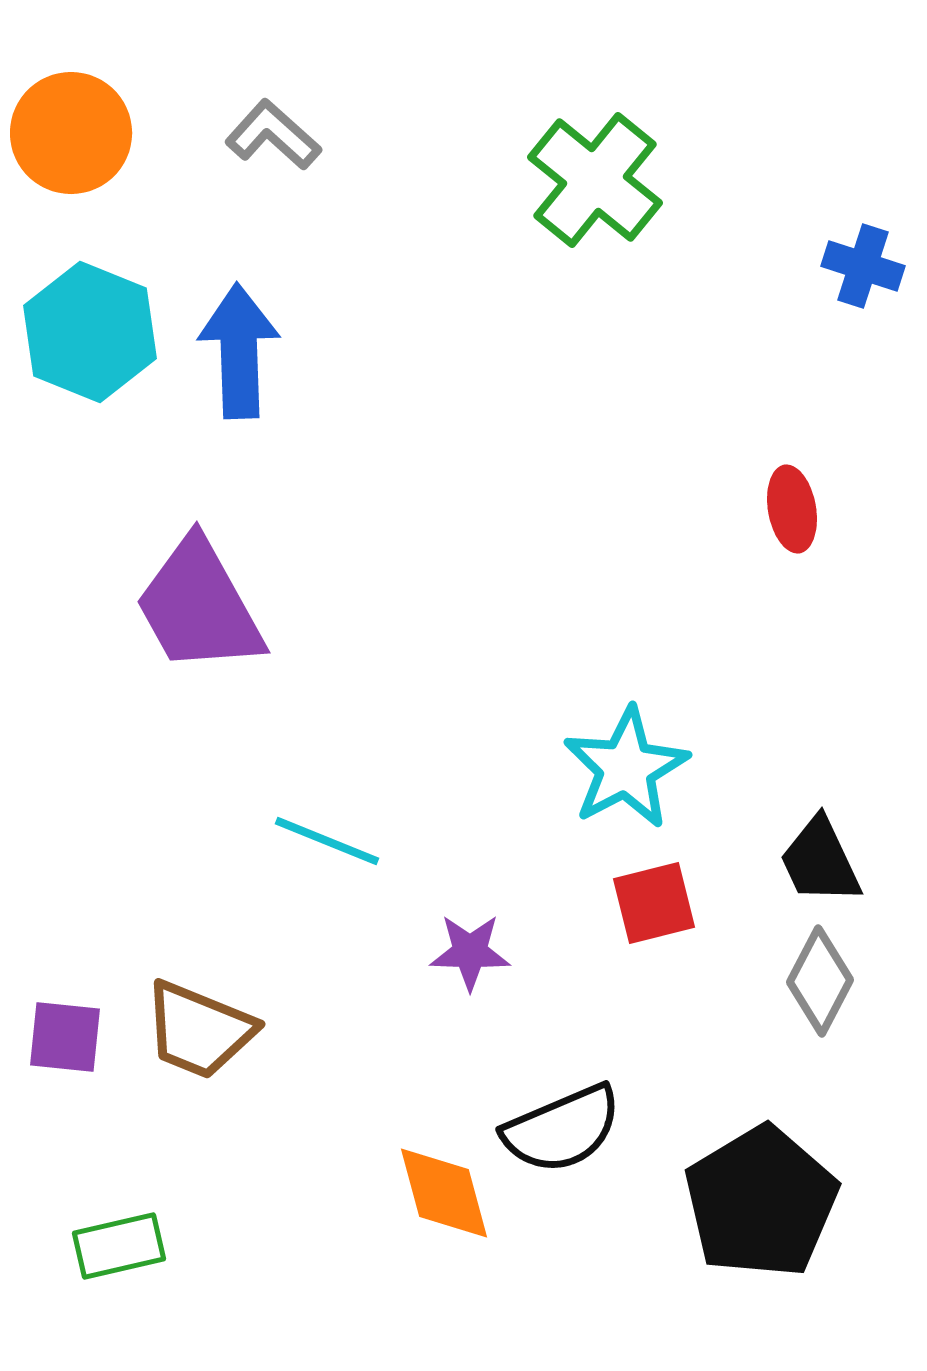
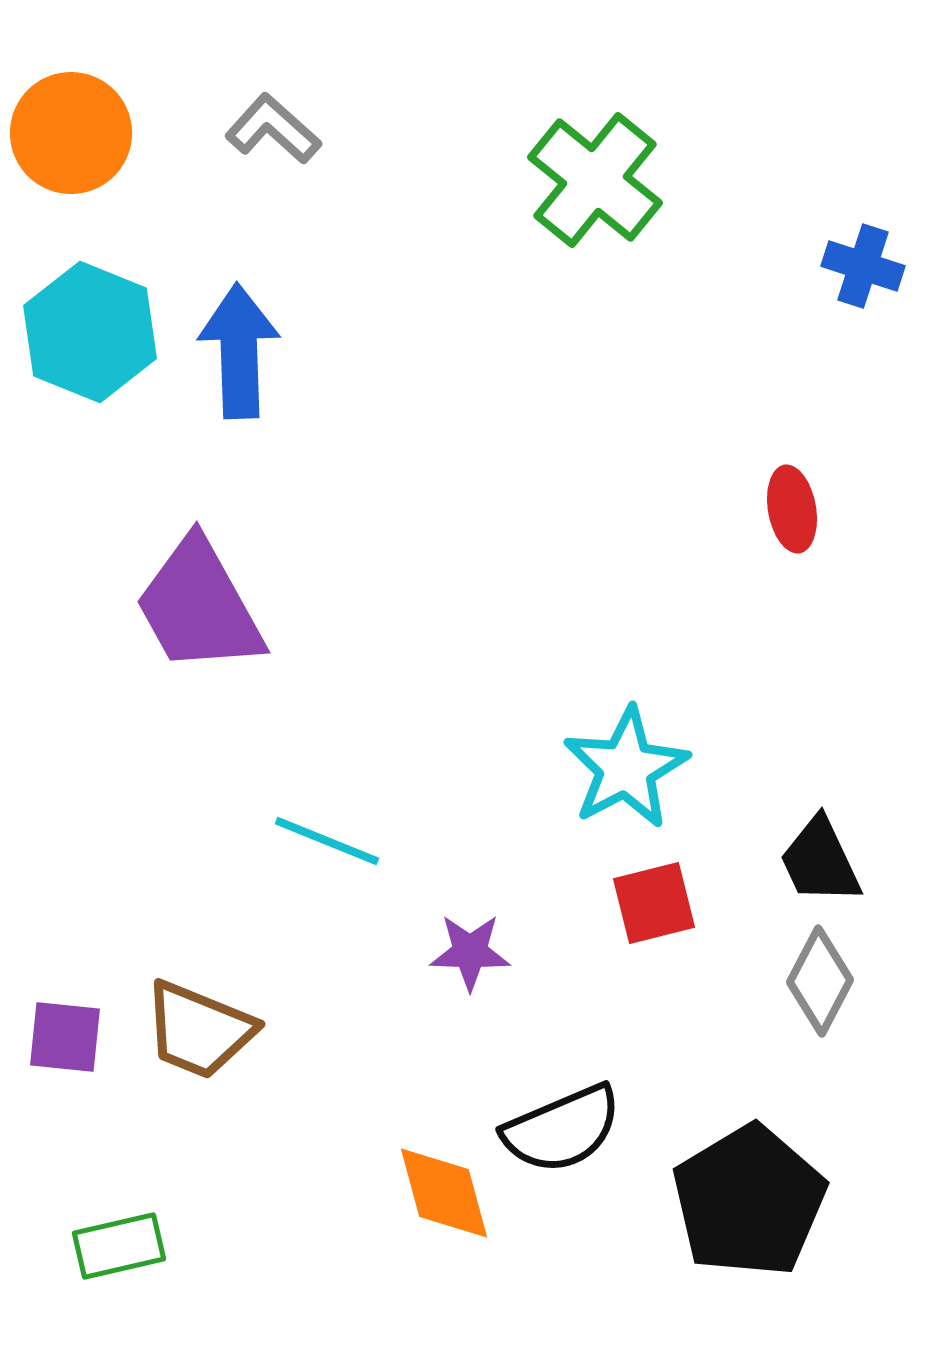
gray L-shape: moved 6 px up
black pentagon: moved 12 px left, 1 px up
